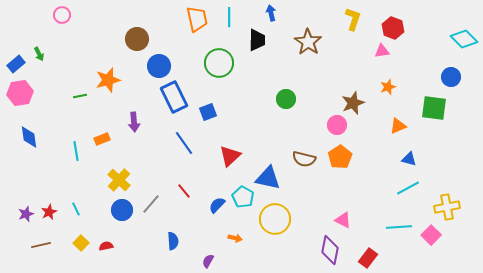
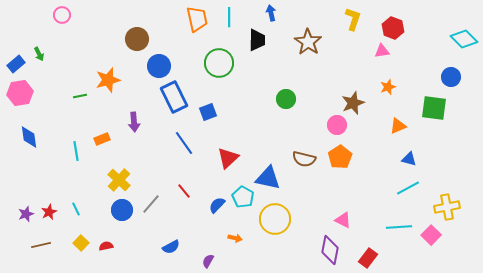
red triangle at (230, 156): moved 2 px left, 2 px down
blue semicircle at (173, 241): moved 2 px left, 6 px down; rotated 66 degrees clockwise
